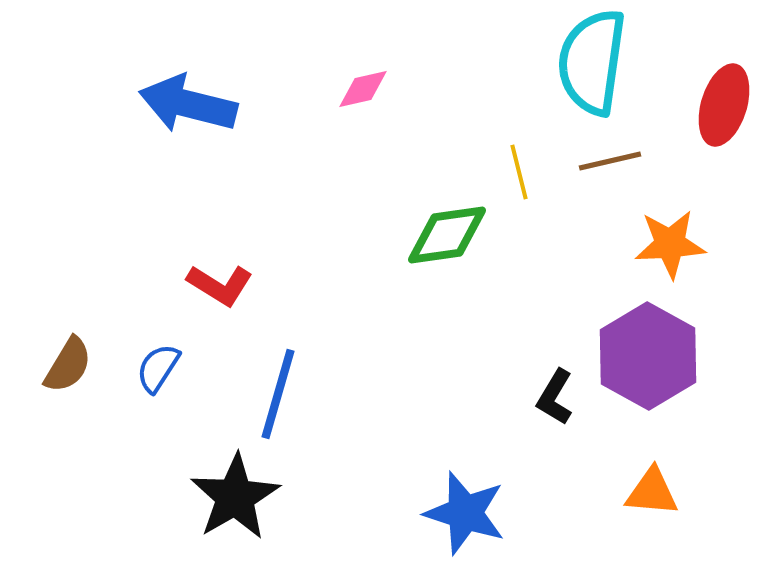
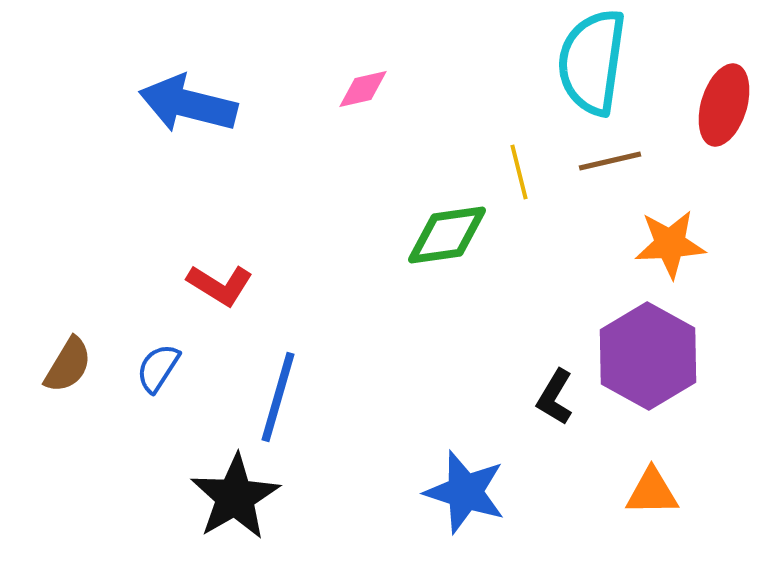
blue line: moved 3 px down
orange triangle: rotated 6 degrees counterclockwise
blue star: moved 21 px up
